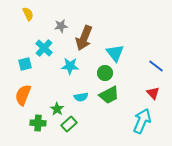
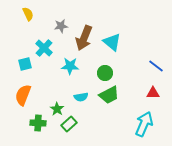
cyan triangle: moved 3 px left, 11 px up; rotated 12 degrees counterclockwise
red triangle: rotated 48 degrees counterclockwise
cyan arrow: moved 2 px right, 3 px down
